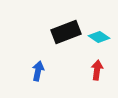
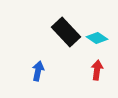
black rectangle: rotated 68 degrees clockwise
cyan diamond: moved 2 px left, 1 px down
